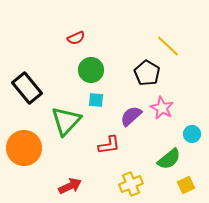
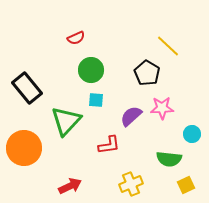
pink star: rotated 30 degrees counterclockwise
green semicircle: rotated 45 degrees clockwise
